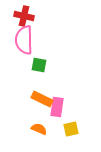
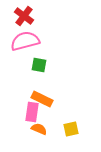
red cross: rotated 24 degrees clockwise
pink semicircle: moved 1 px right, 1 px down; rotated 76 degrees clockwise
pink rectangle: moved 25 px left, 5 px down
